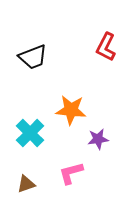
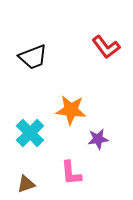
red L-shape: rotated 64 degrees counterclockwise
pink L-shape: rotated 80 degrees counterclockwise
